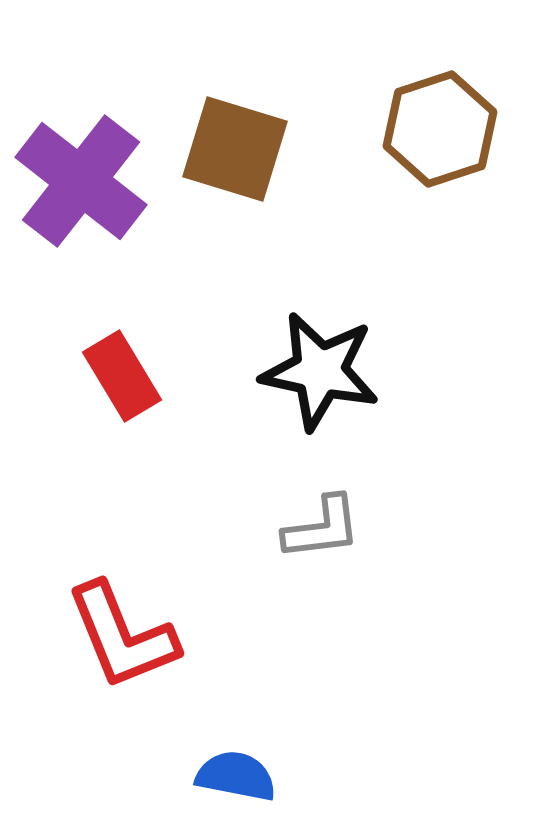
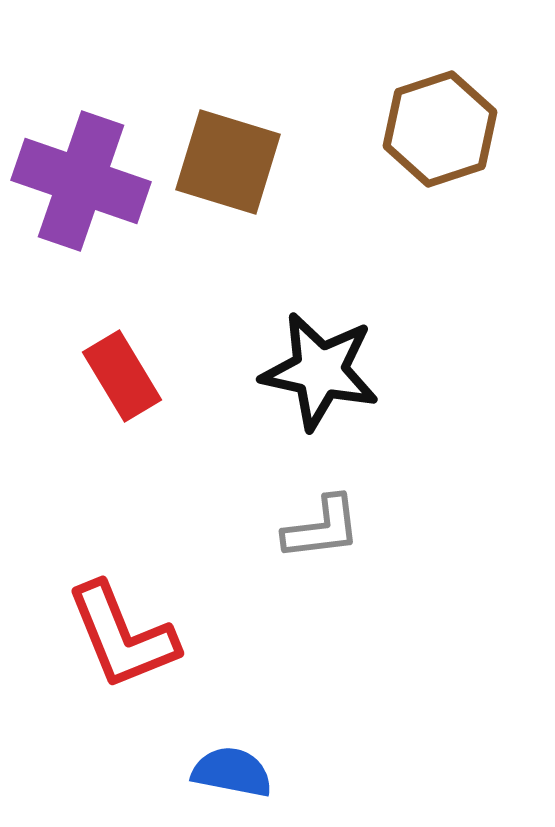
brown square: moved 7 px left, 13 px down
purple cross: rotated 19 degrees counterclockwise
blue semicircle: moved 4 px left, 4 px up
